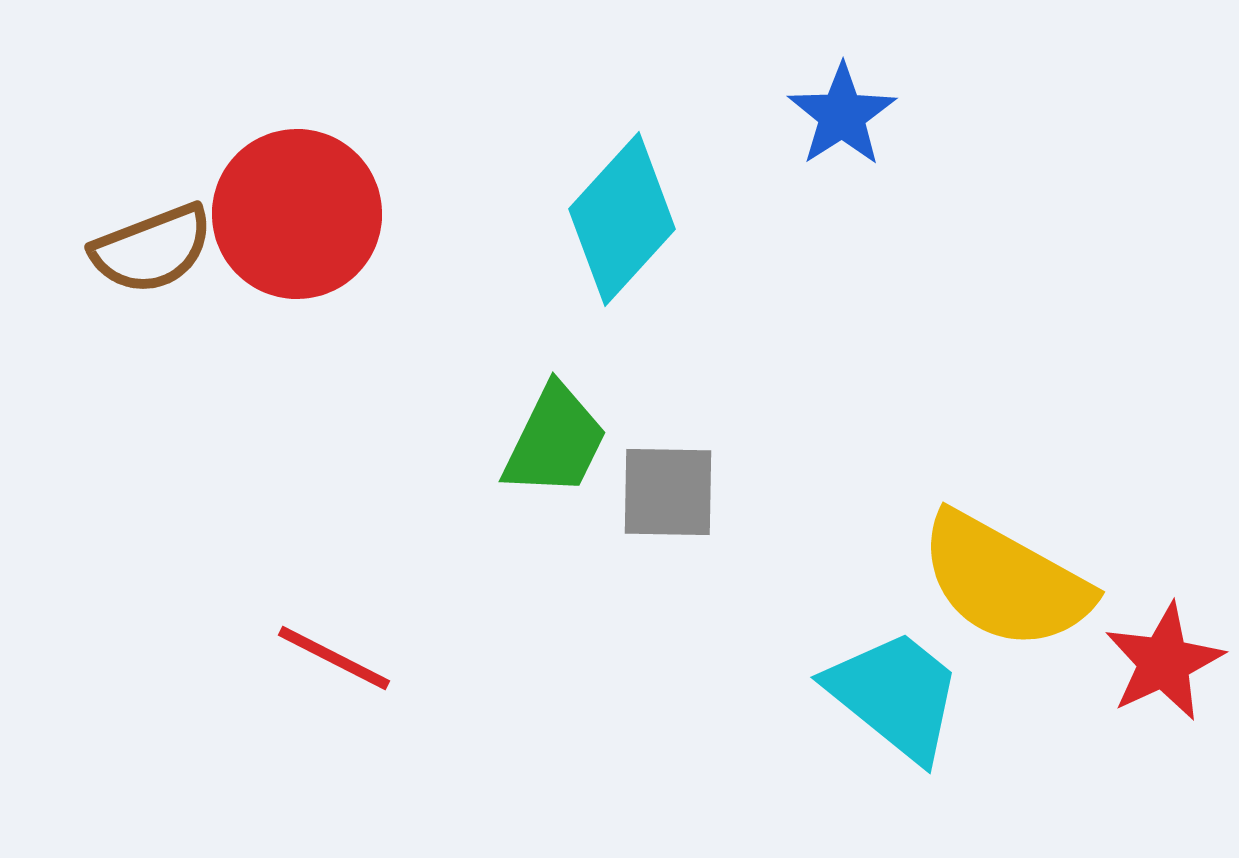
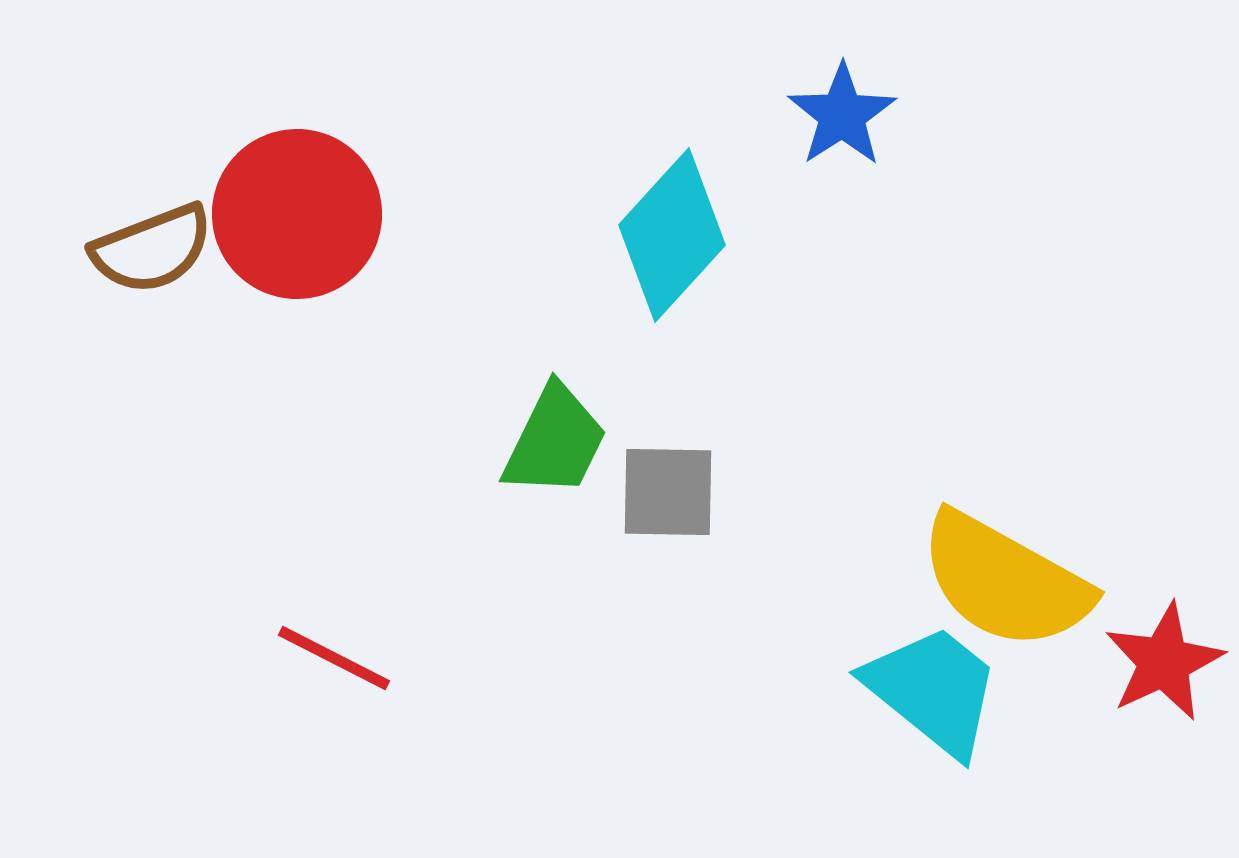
cyan diamond: moved 50 px right, 16 px down
cyan trapezoid: moved 38 px right, 5 px up
